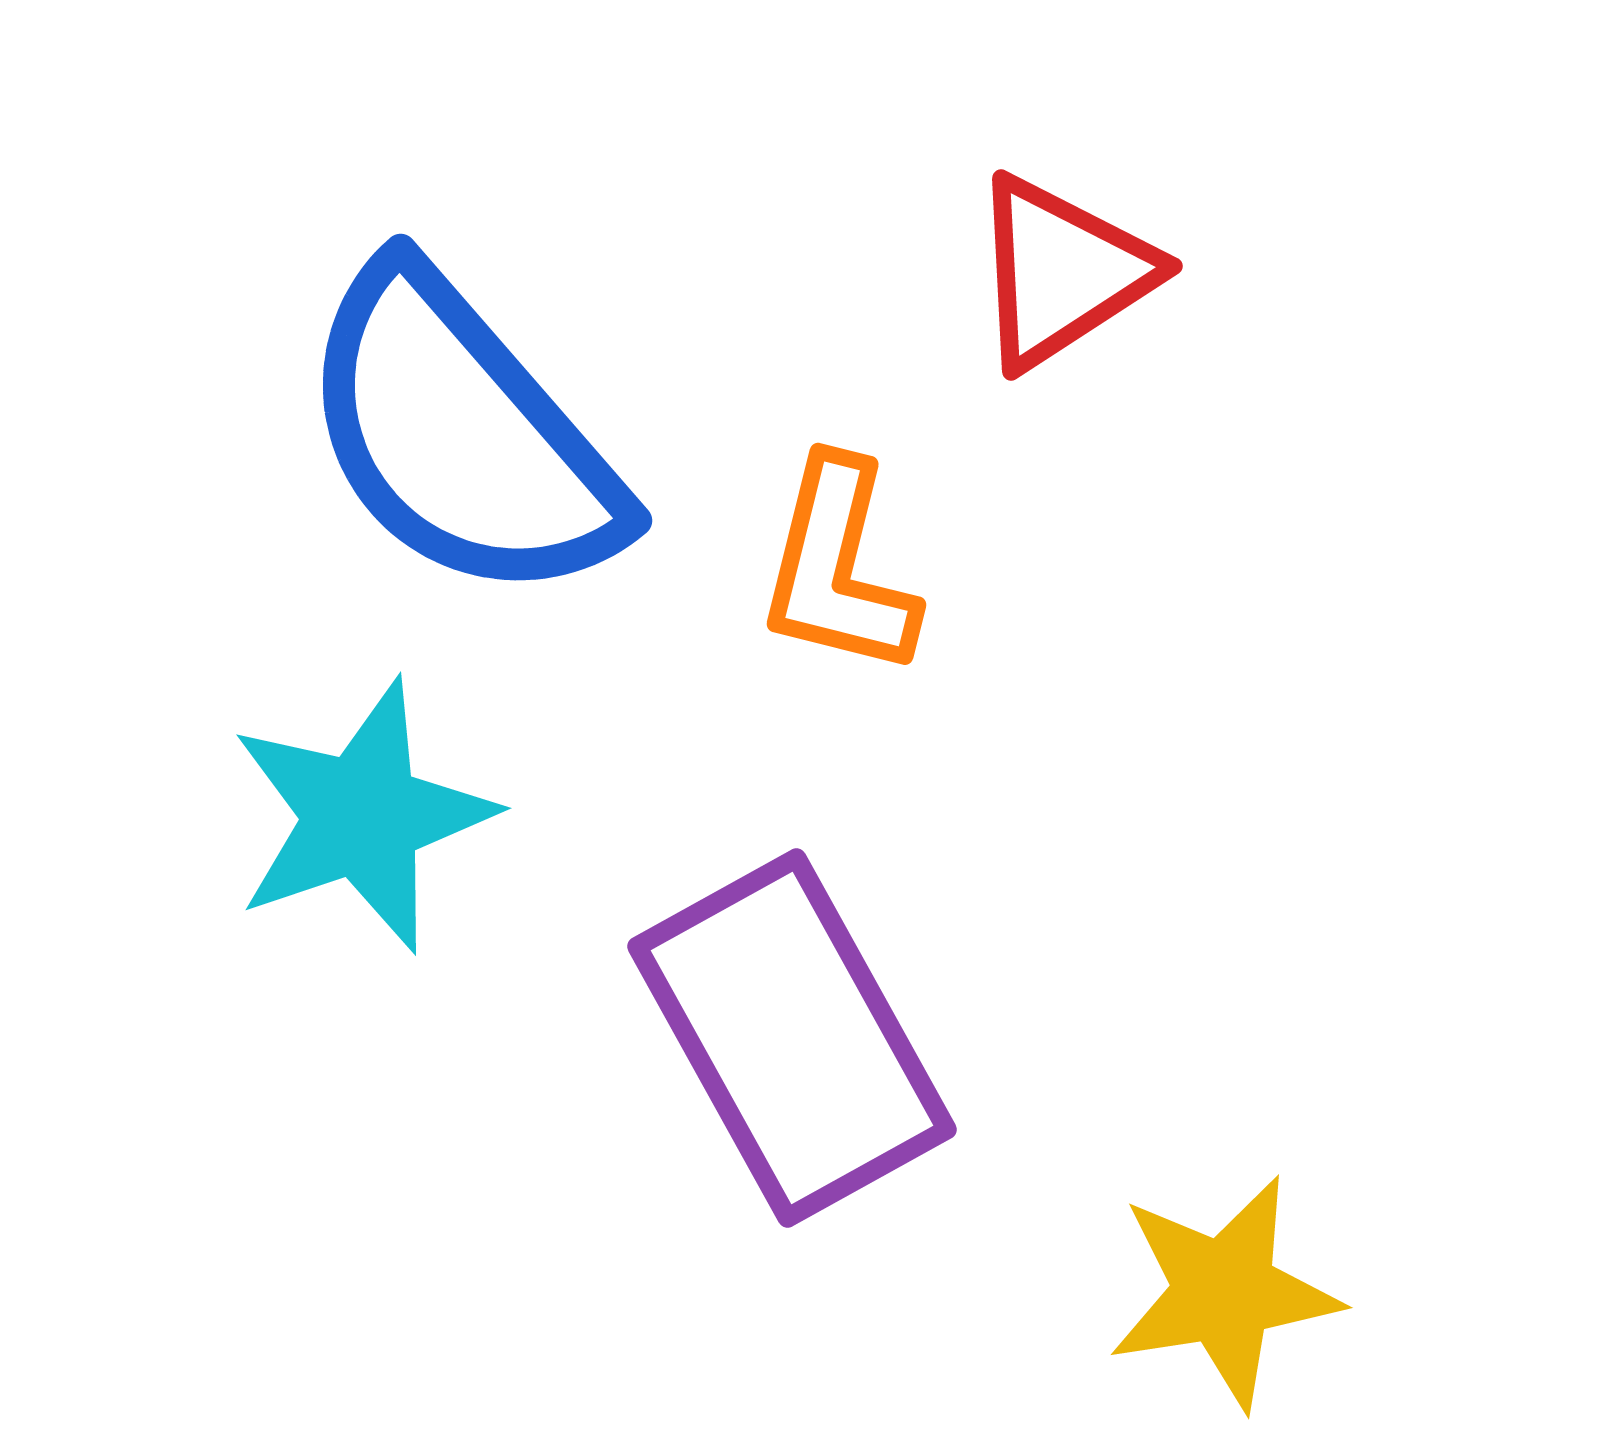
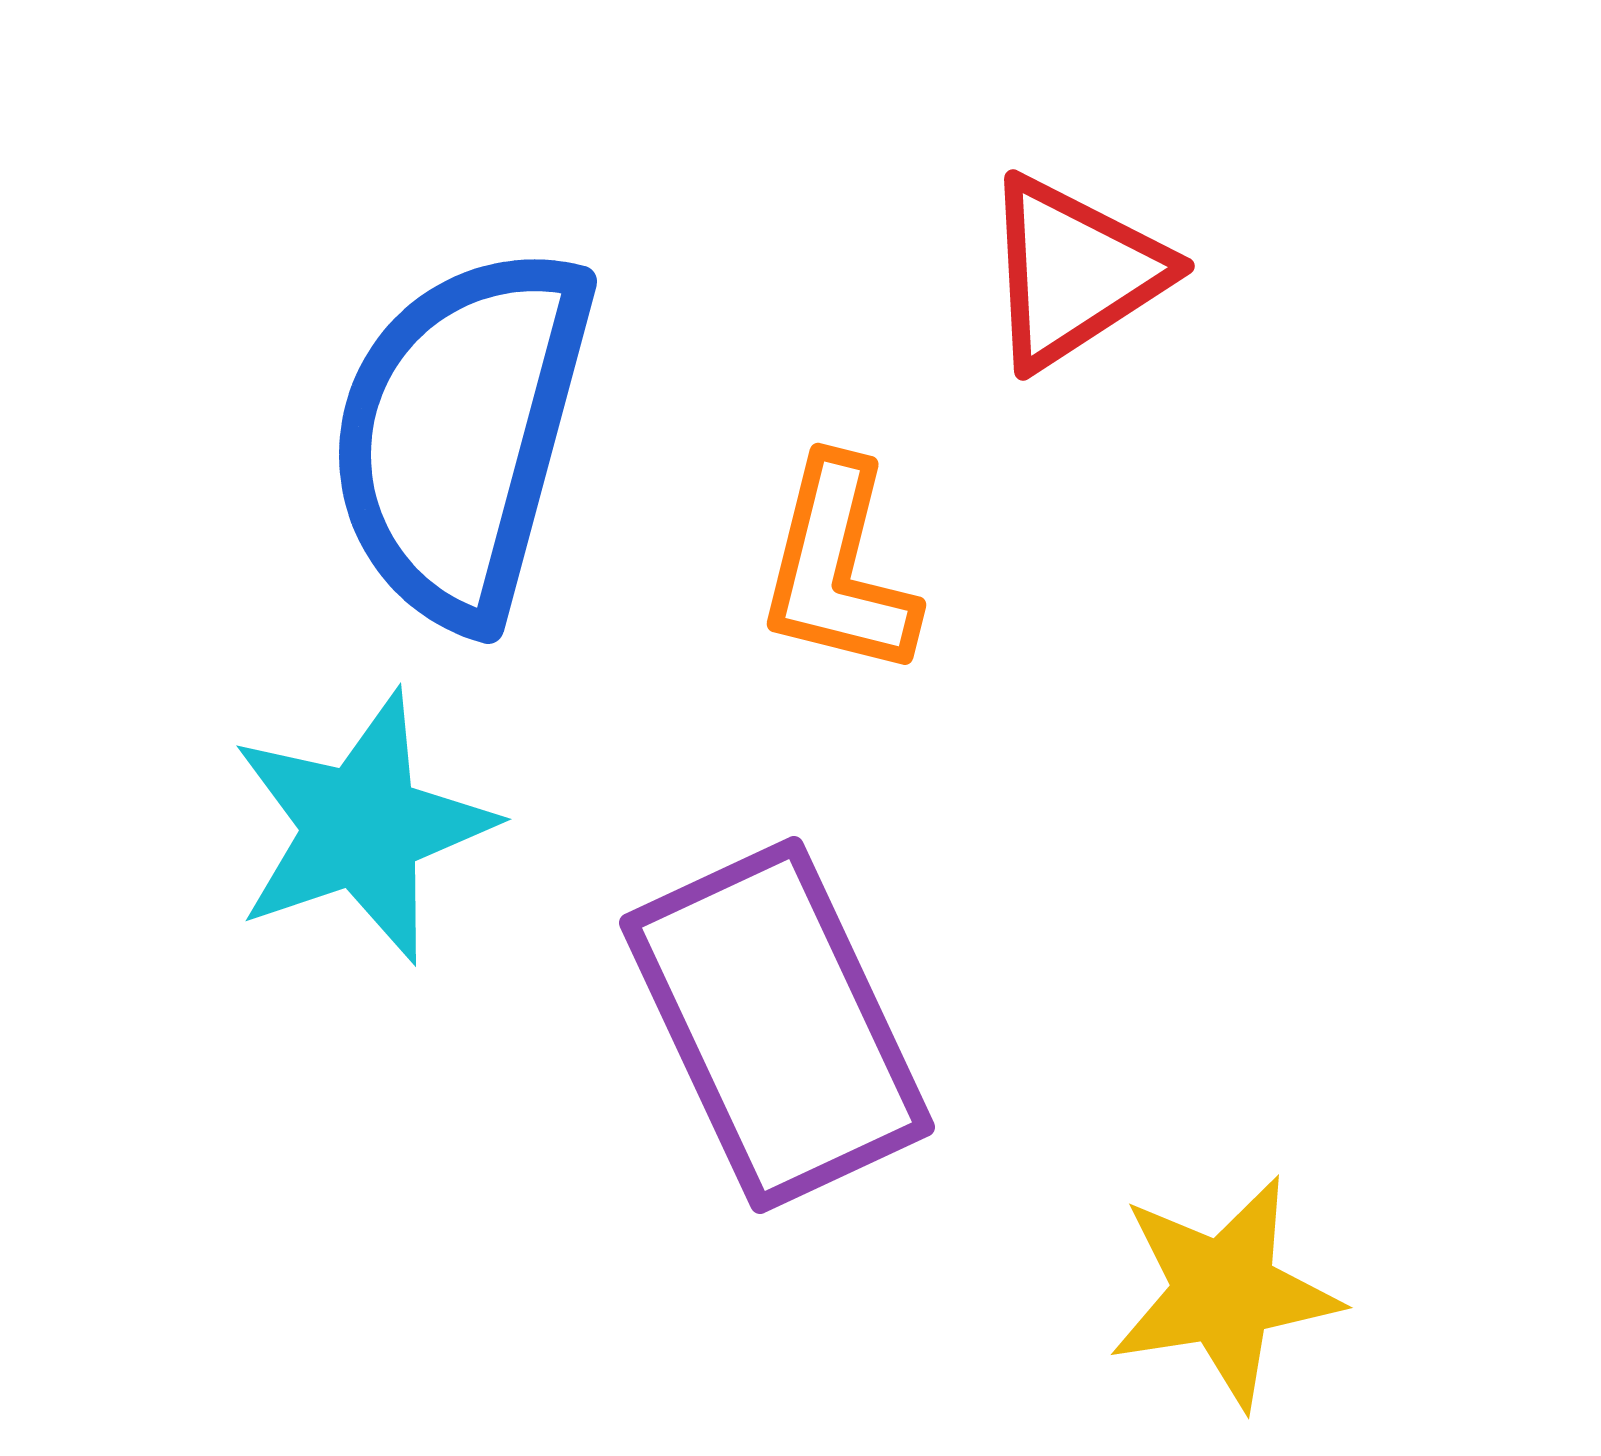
red triangle: moved 12 px right
blue semicircle: rotated 56 degrees clockwise
cyan star: moved 11 px down
purple rectangle: moved 15 px left, 13 px up; rotated 4 degrees clockwise
